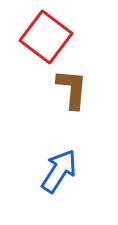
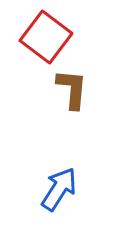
blue arrow: moved 18 px down
